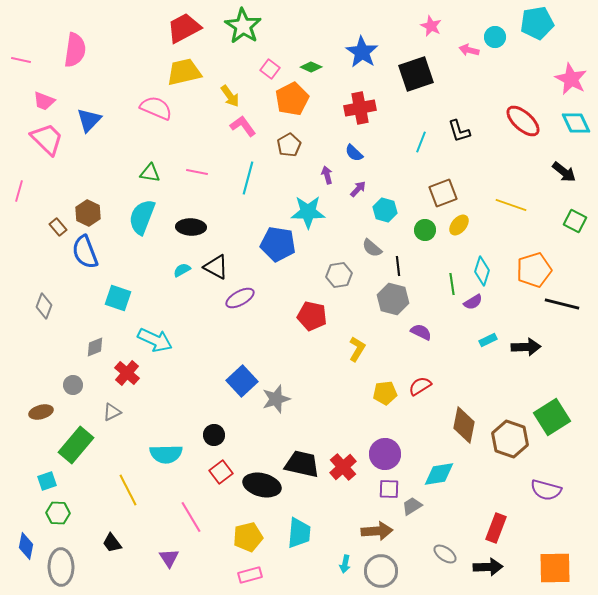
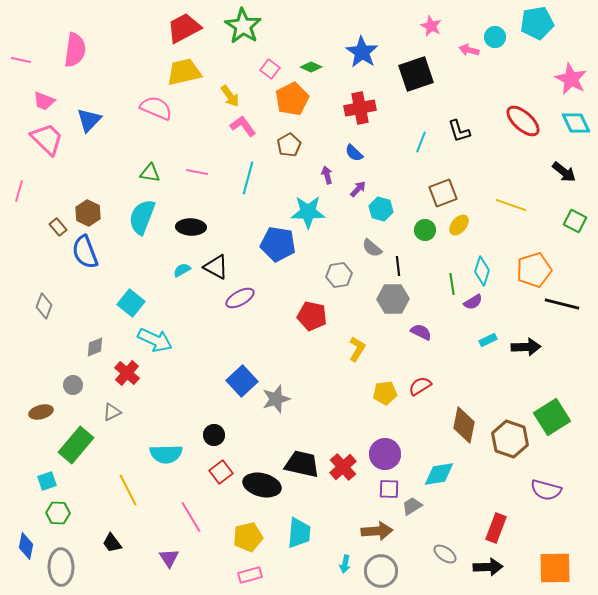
cyan hexagon at (385, 210): moved 4 px left, 1 px up
cyan square at (118, 298): moved 13 px right, 5 px down; rotated 20 degrees clockwise
gray hexagon at (393, 299): rotated 16 degrees counterclockwise
